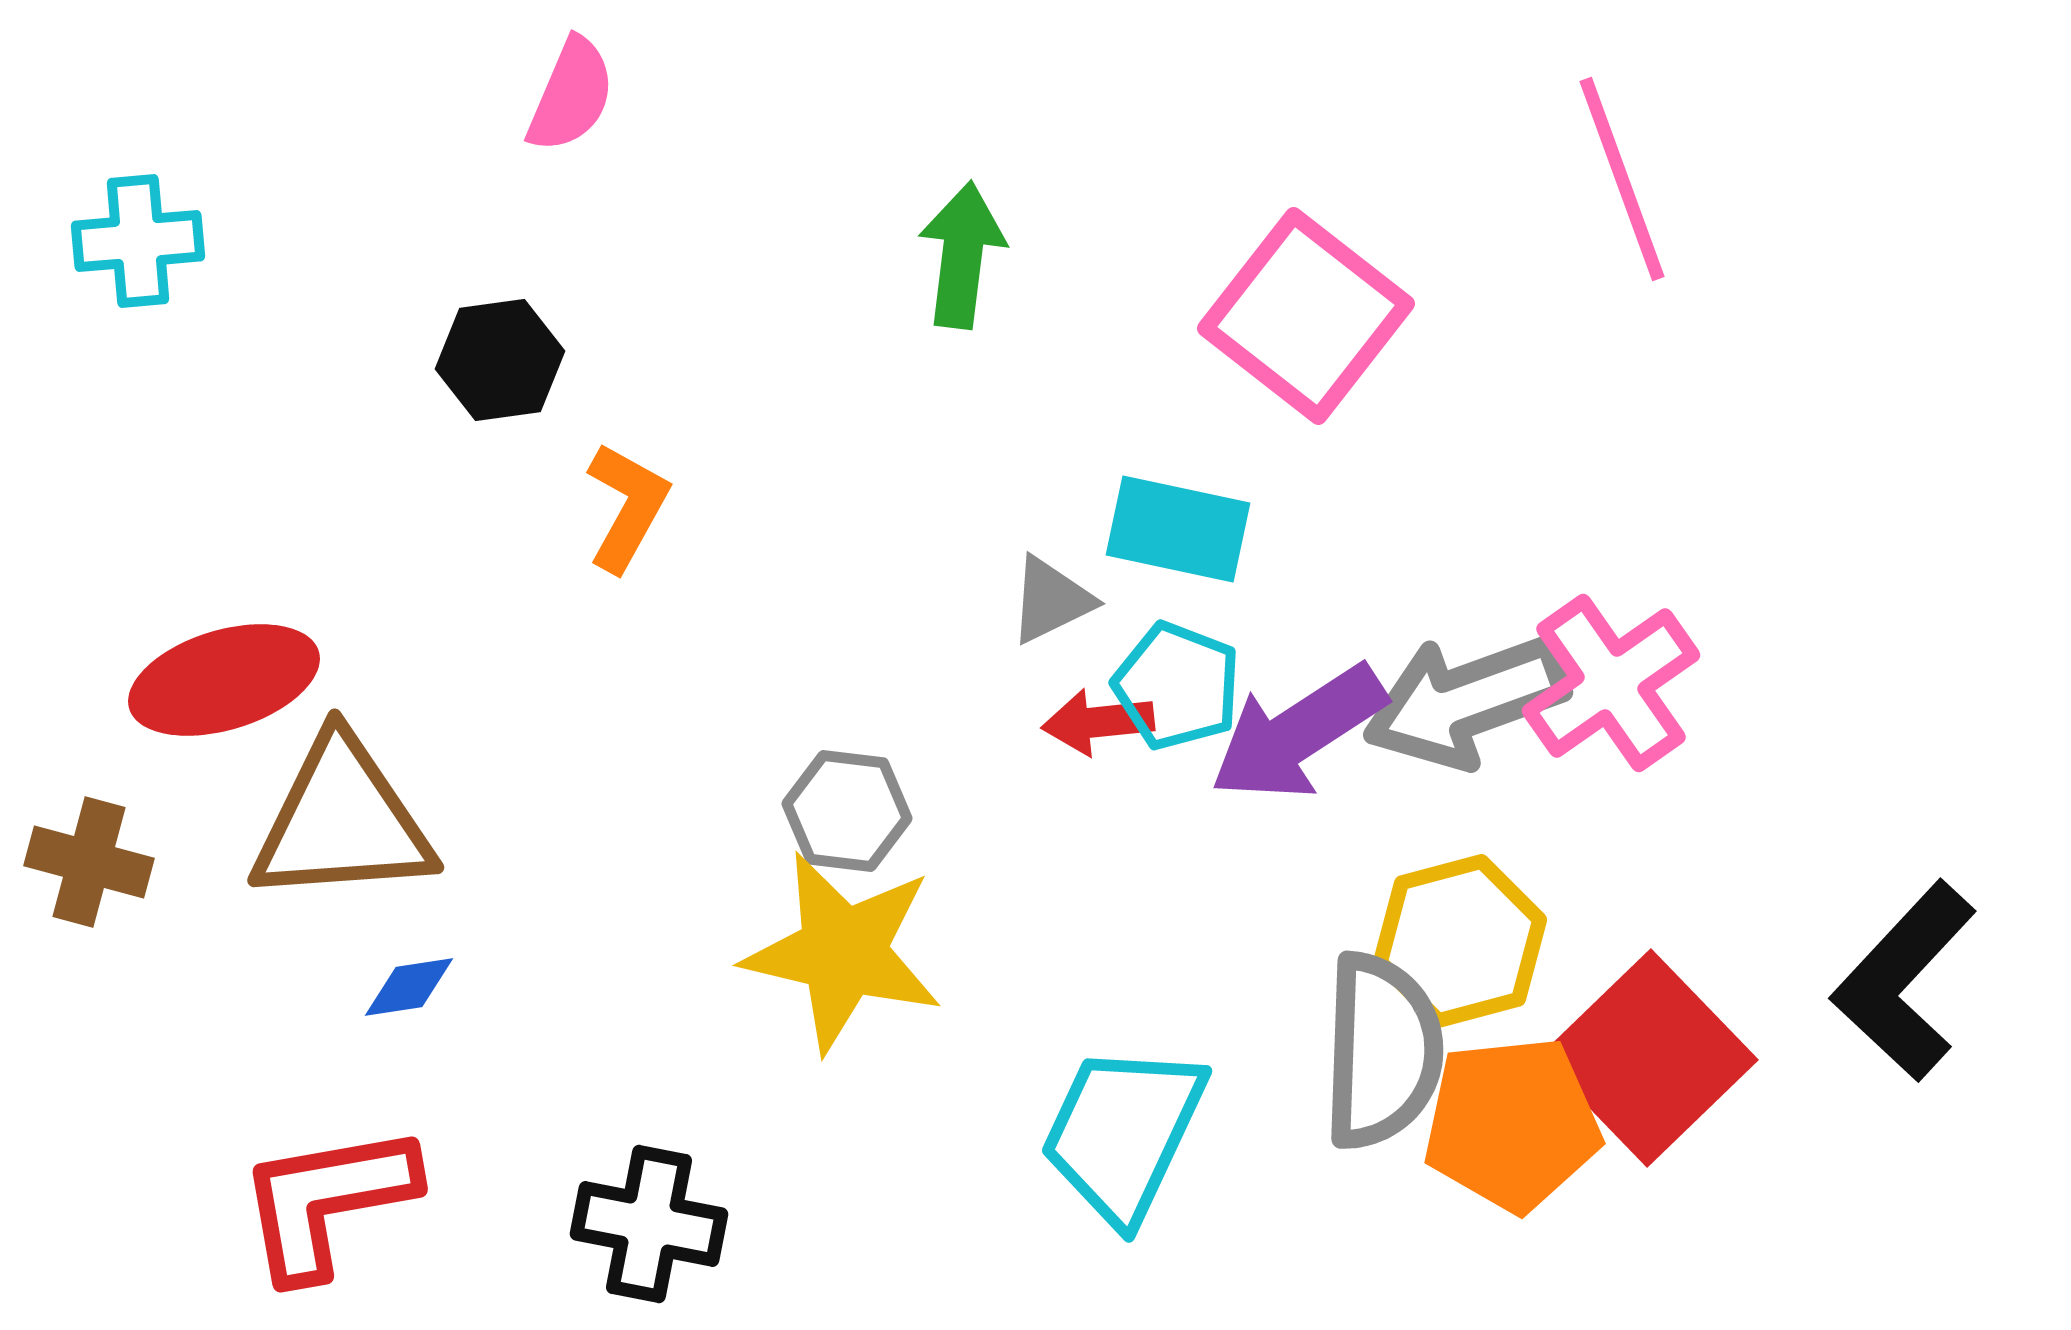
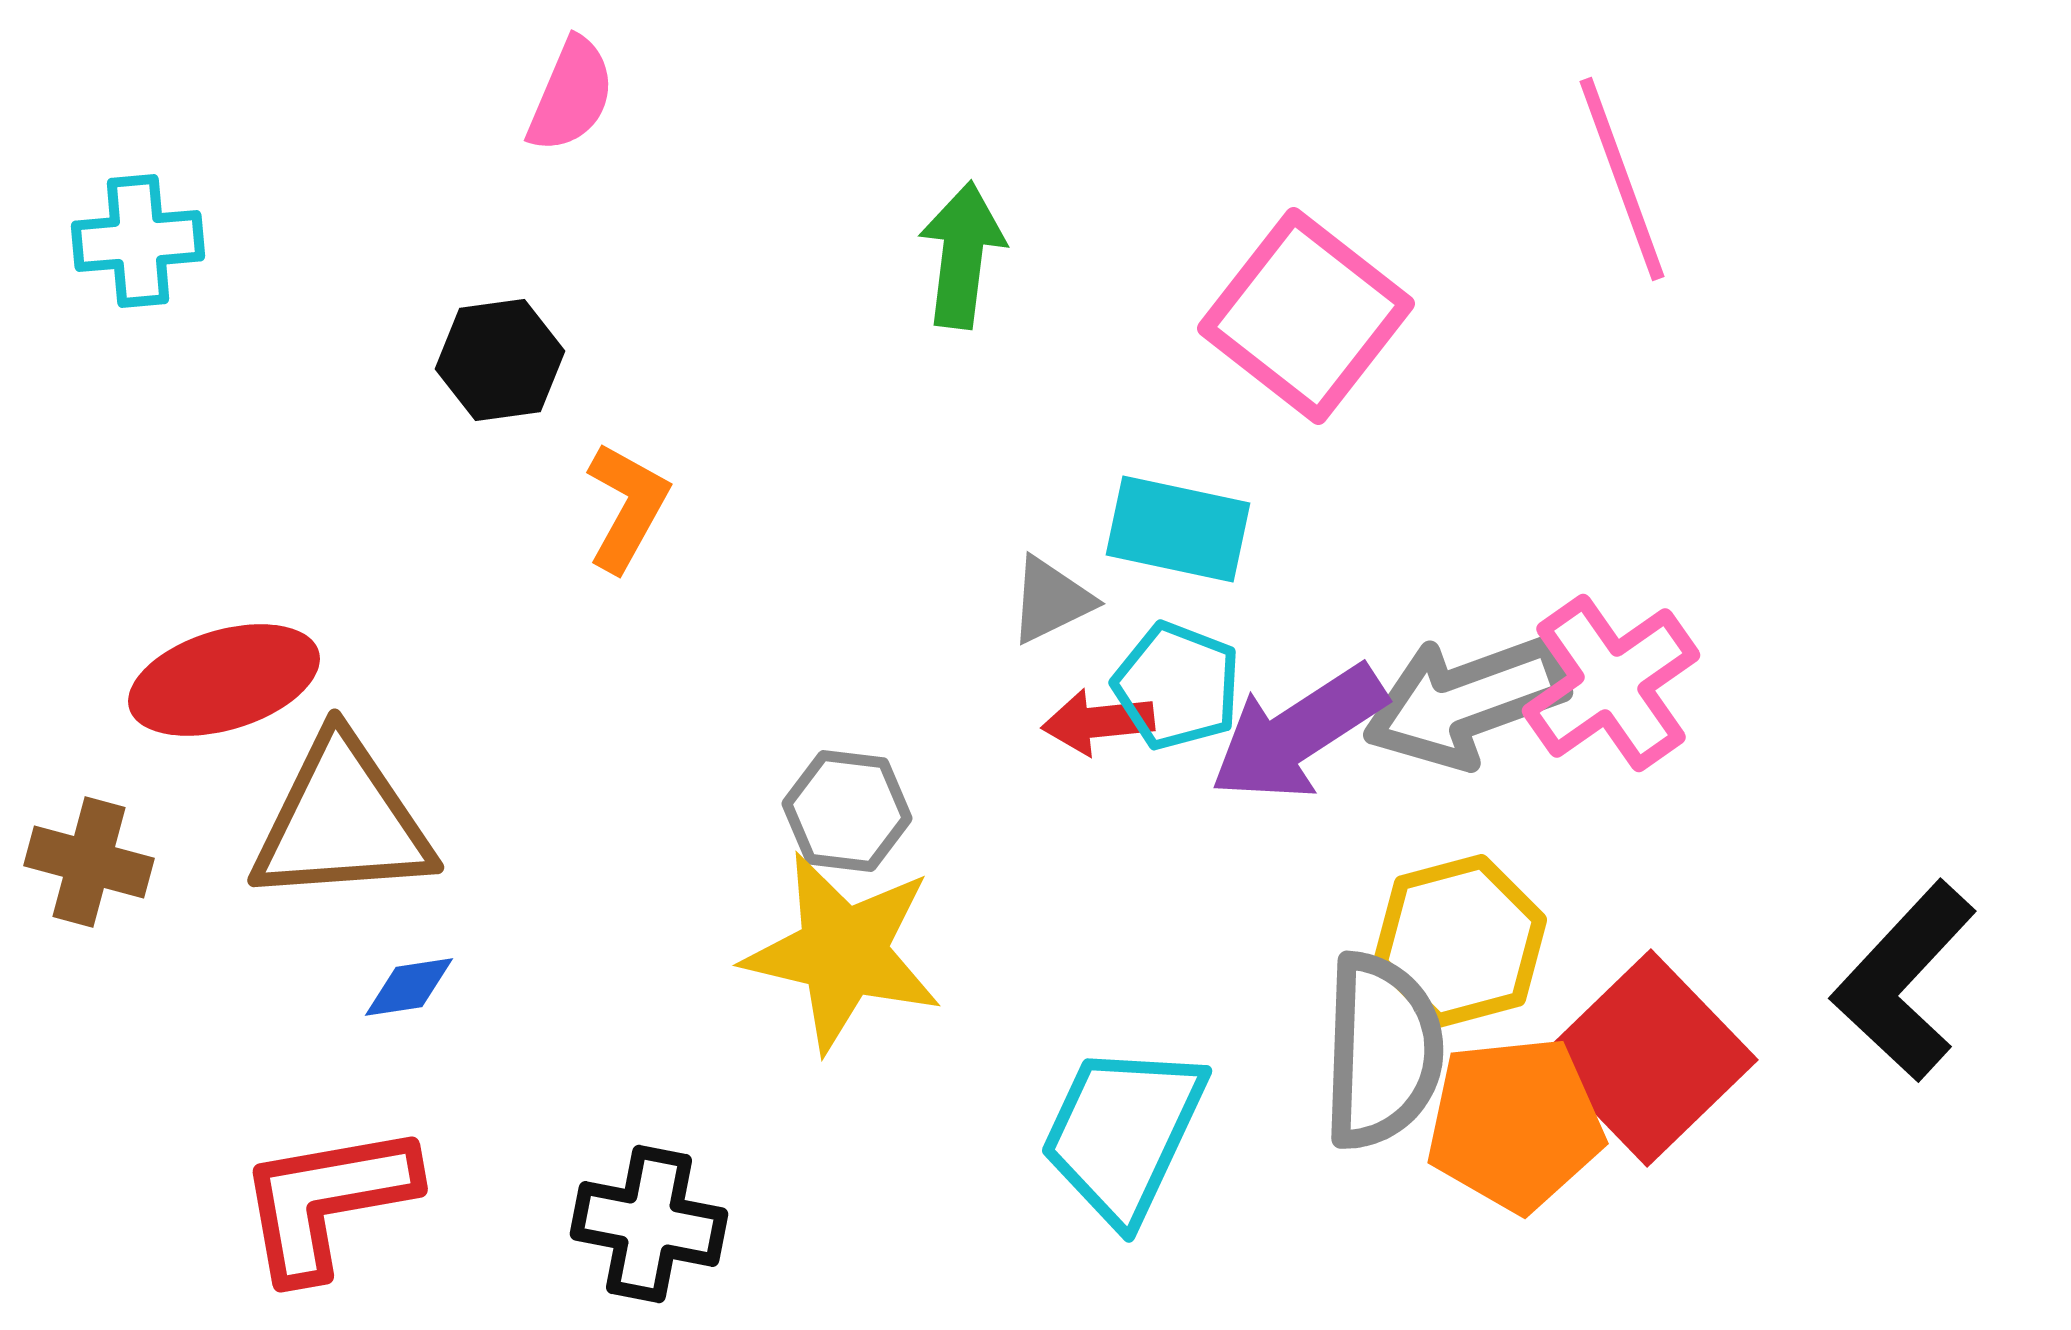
orange pentagon: moved 3 px right
